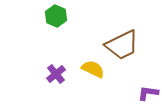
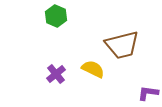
brown trapezoid: rotated 12 degrees clockwise
